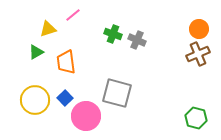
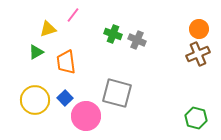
pink line: rotated 14 degrees counterclockwise
